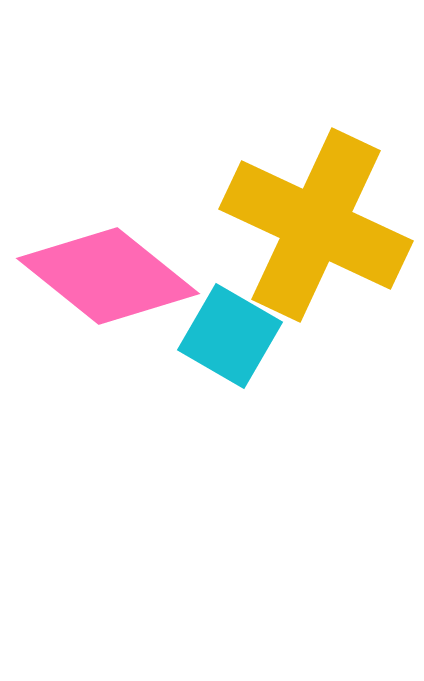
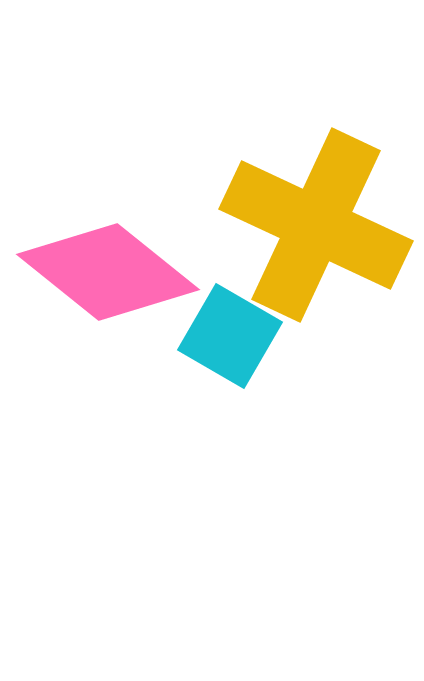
pink diamond: moved 4 px up
